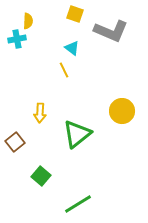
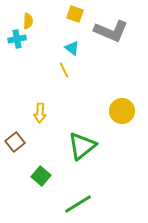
green triangle: moved 5 px right, 12 px down
